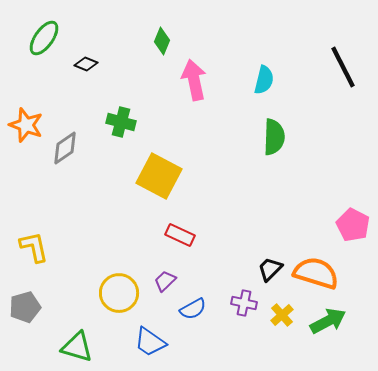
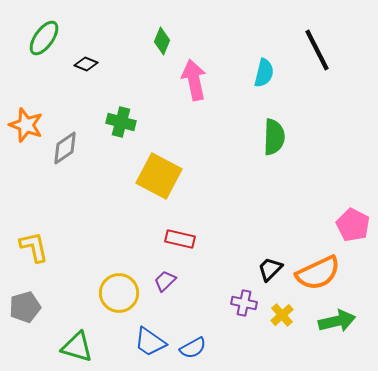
black line: moved 26 px left, 17 px up
cyan semicircle: moved 7 px up
red rectangle: moved 4 px down; rotated 12 degrees counterclockwise
orange semicircle: moved 2 px right; rotated 138 degrees clockwise
blue semicircle: moved 39 px down
green arrow: moved 9 px right; rotated 15 degrees clockwise
